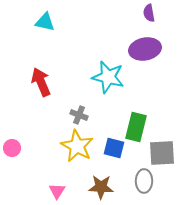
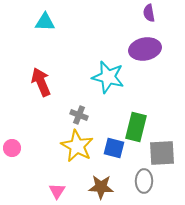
cyan triangle: rotated 10 degrees counterclockwise
